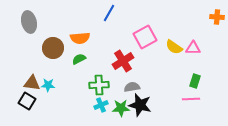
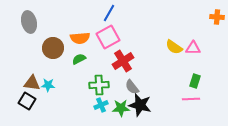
pink square: moved 37 px left
gray semicircle: rotated 119 degrees counterclockwise
